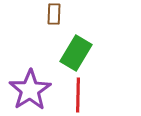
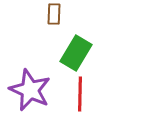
purple star: rotated 15 degrees counterclockwise
red line: moved 2 px right, 1 px up
